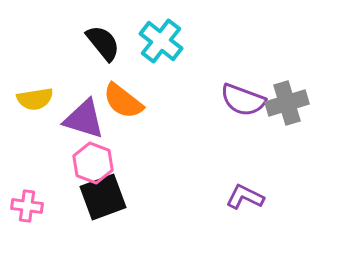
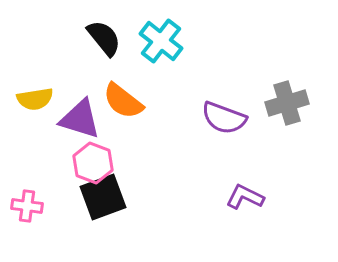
black semicircle: moved 1 px right, 5 px up
purple semicircle: moved 19 px left, 18 px down
purple triangle: moved 4 px left
